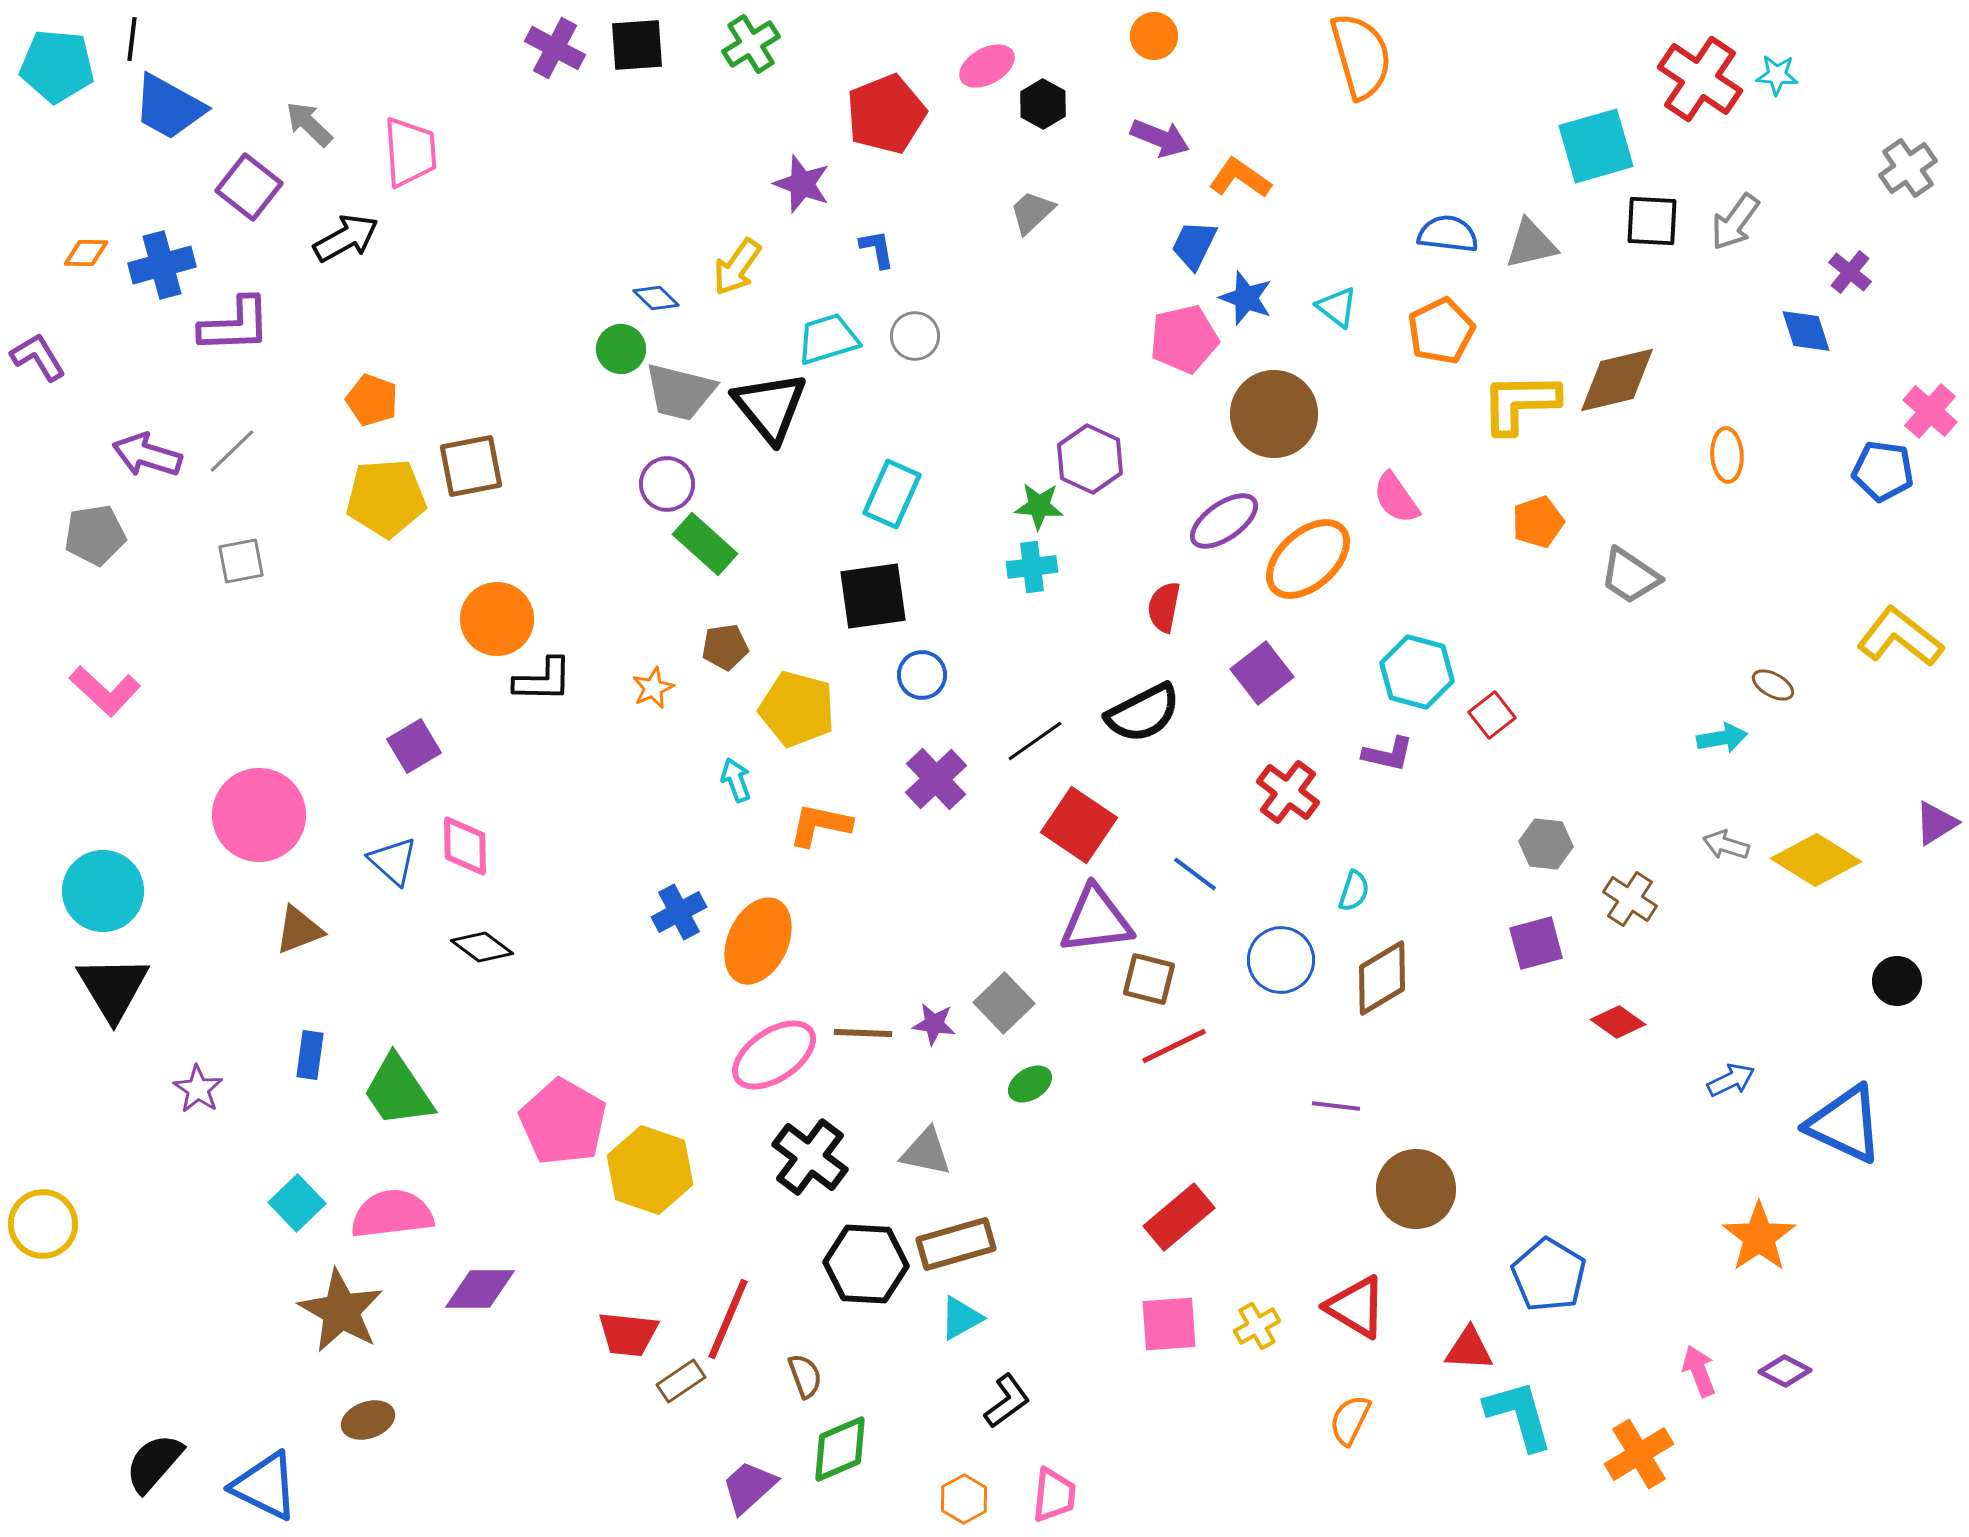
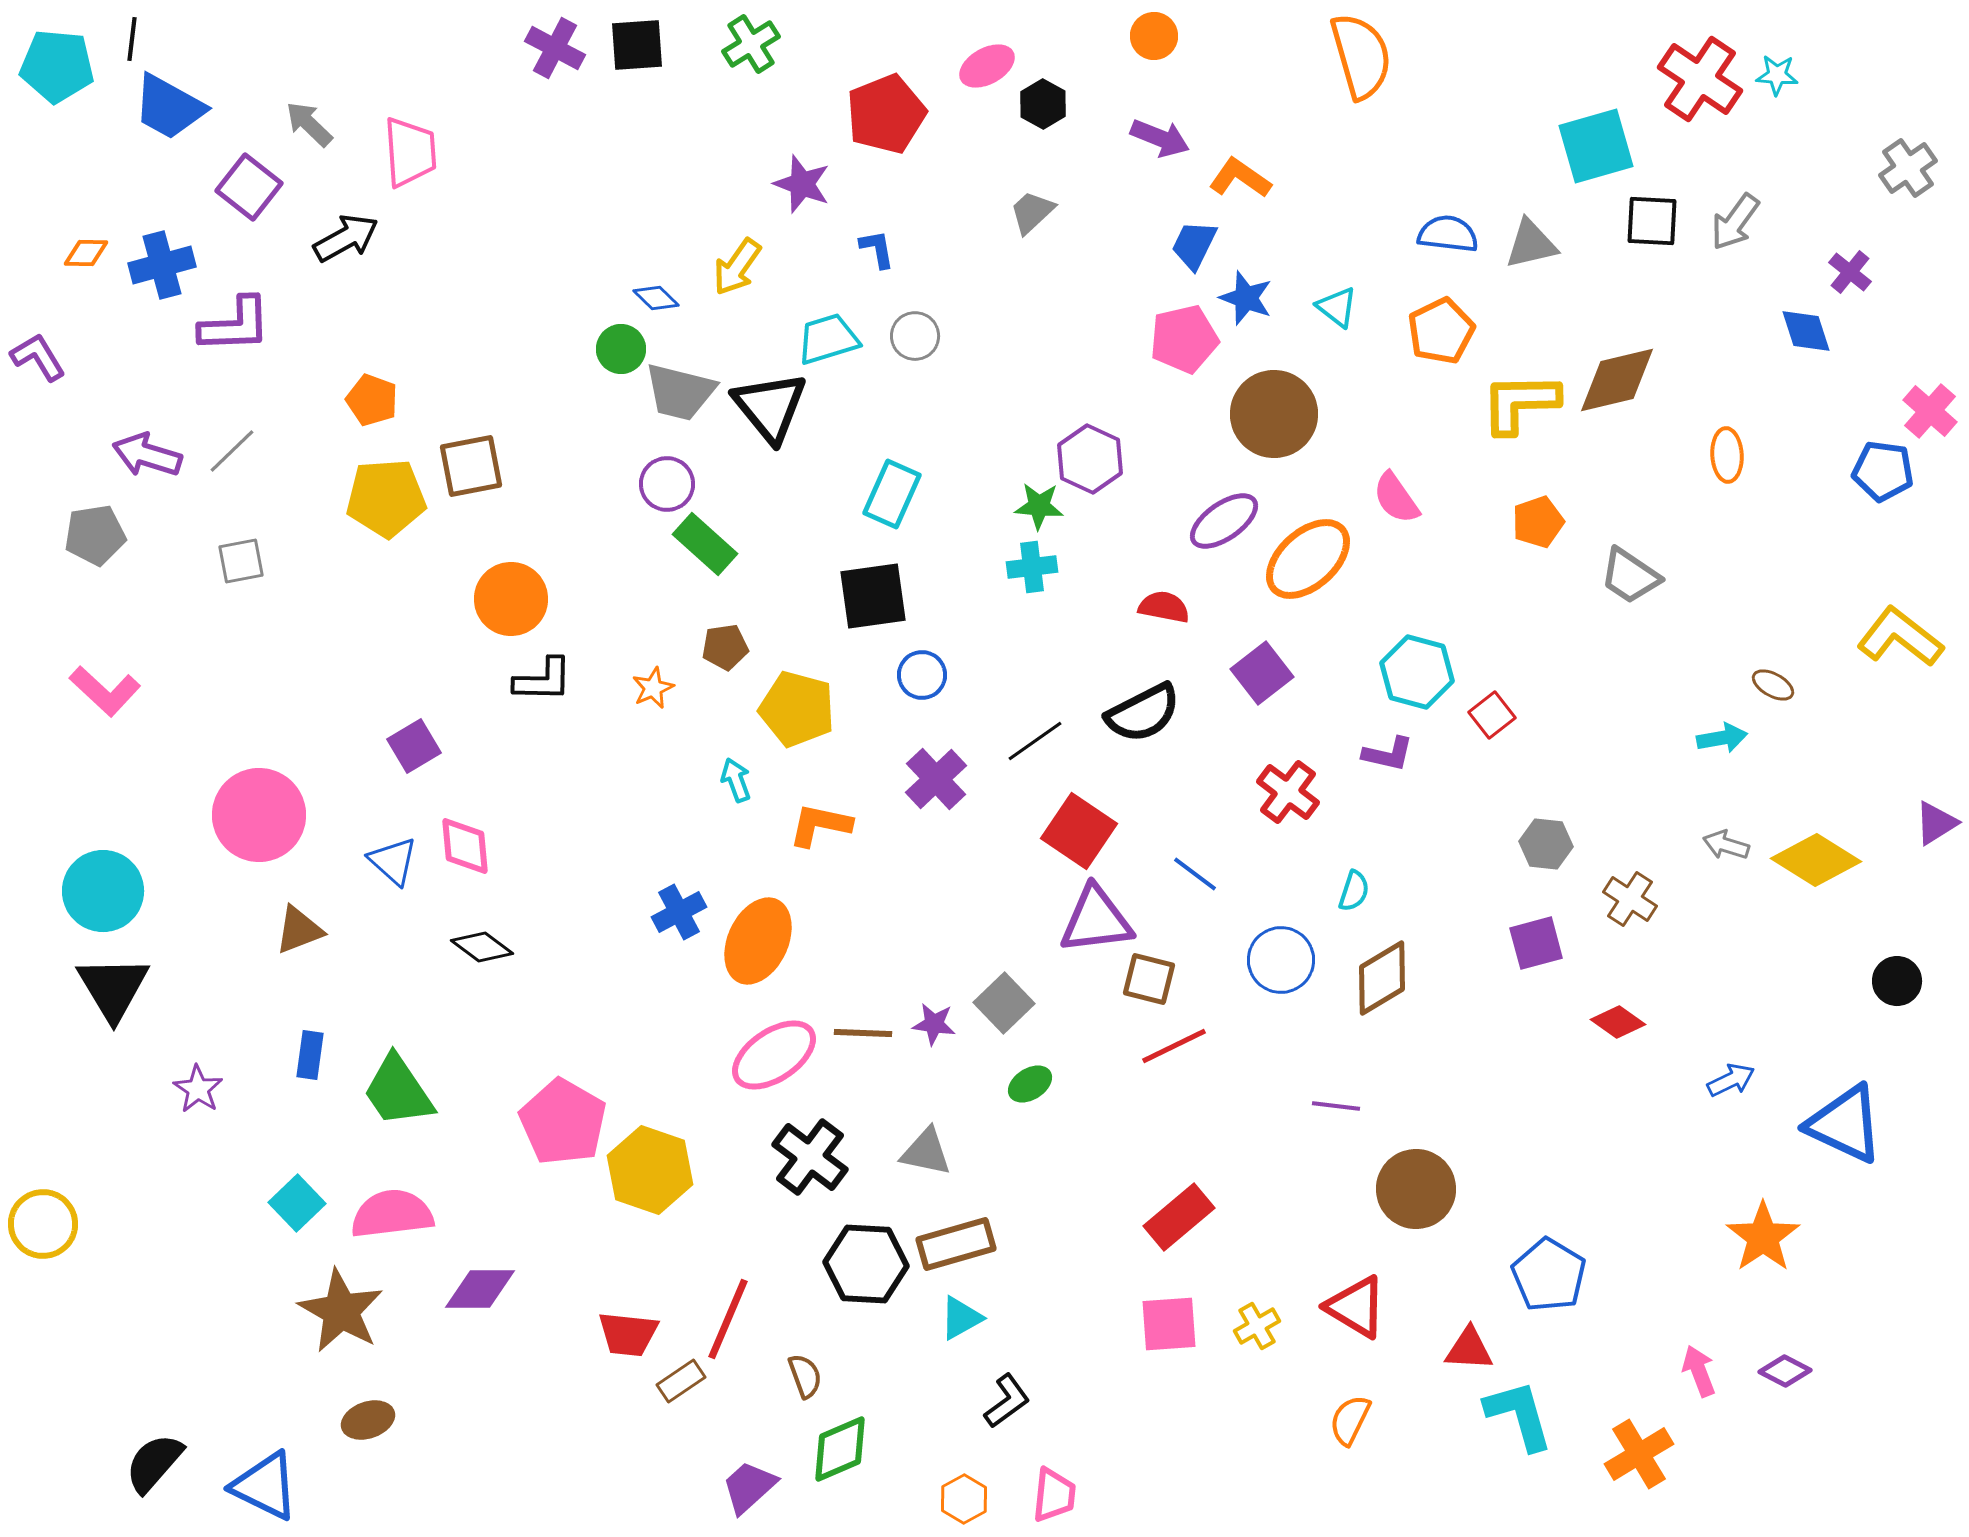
red semicircle at (1164, 607): rotated 90 degrees clockwise
orange circle at (497, 619): moved 14 px right, 20 px up
red square at (1079, 825): moved 6 px down
pink diamond at (465, 846): rotated 4 degrees counterclockwise
orange star at (1759, 1237): moved 4 px right
